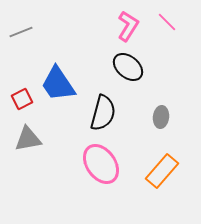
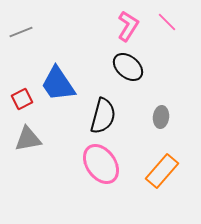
black semicircle: moved 3 px down
